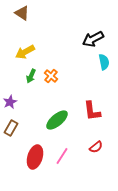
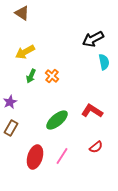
orange cross: moved 1 px right
red L-shape: rotated 130 degrees clockwise
